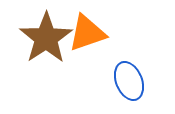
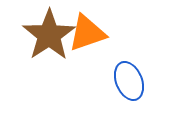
brown star: moved 3 px right, 3 px up
